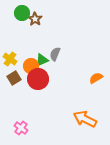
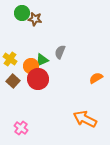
brown star: rotated 24 degrees counterclockwise
gray semicircle: moved 5 px right, 2 px up
brown square: moved 1 px left, 3 px down; rotated 16 degrees counterclockwise
